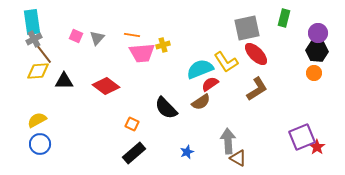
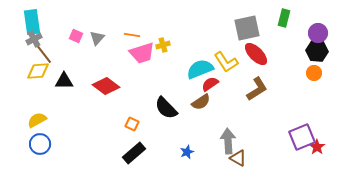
pink trapezoid: rotated 12 degrees counterclockwise
